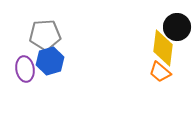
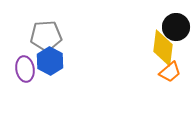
black circle: moved 1 px left
gray pentagon: moved 1 px right, 1 px down
blue hexagon: rotated 16 degrees counterclockwise
orange trapezoid: moved 10 px right; rotated 80 degrees counterclockwise
